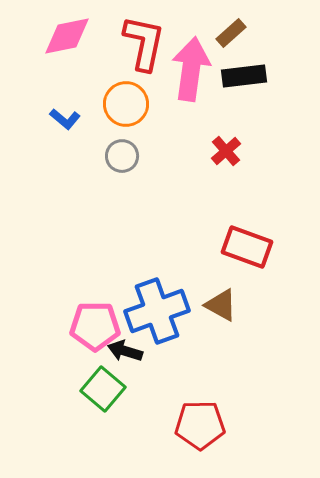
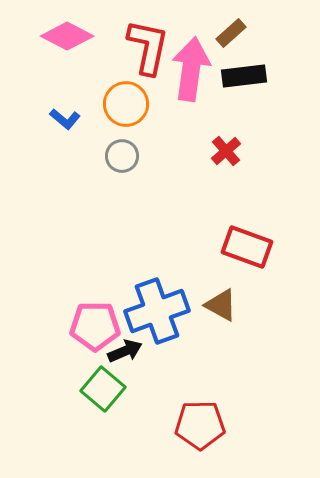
pink diamond: rotated 39 degrees clockwise
red L-shape: moved 4 px right, 4 px down
black arrow: rotated 140 degrees clockwise
